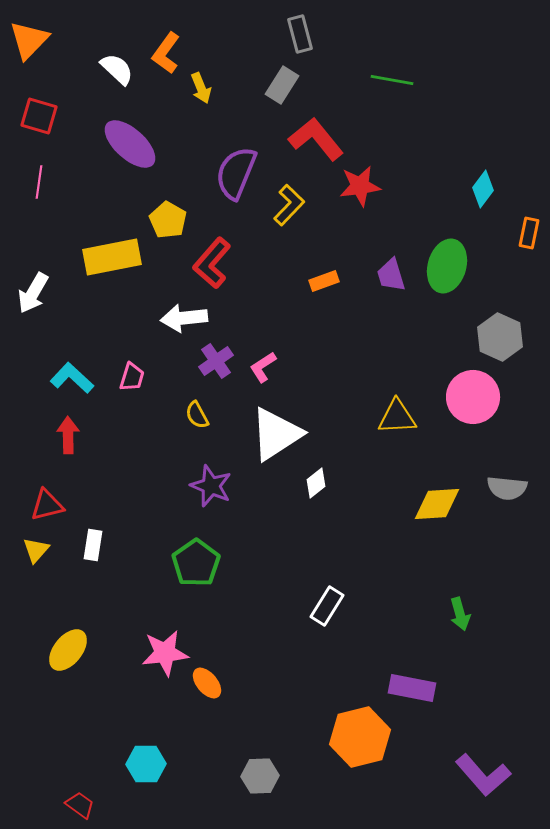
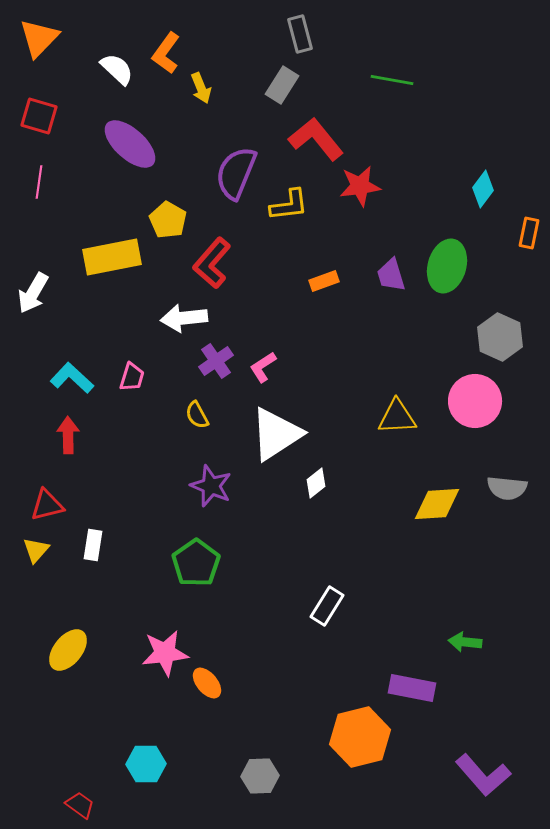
orange triangle at (29, 40): moved 10 px right, 2 px up
yellow L-shape at (289, 205): rotated 39 degrees clockwise
pink circle at (473, 397): moved 2 px right, 4 px down
green arrow at (460, 614): moved 5 px right, 28 px down; rotated 112 degrees clockwise
